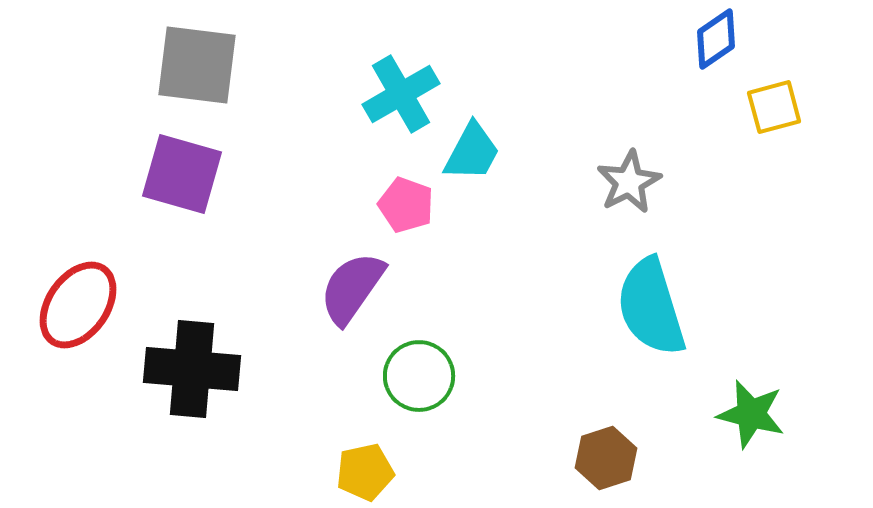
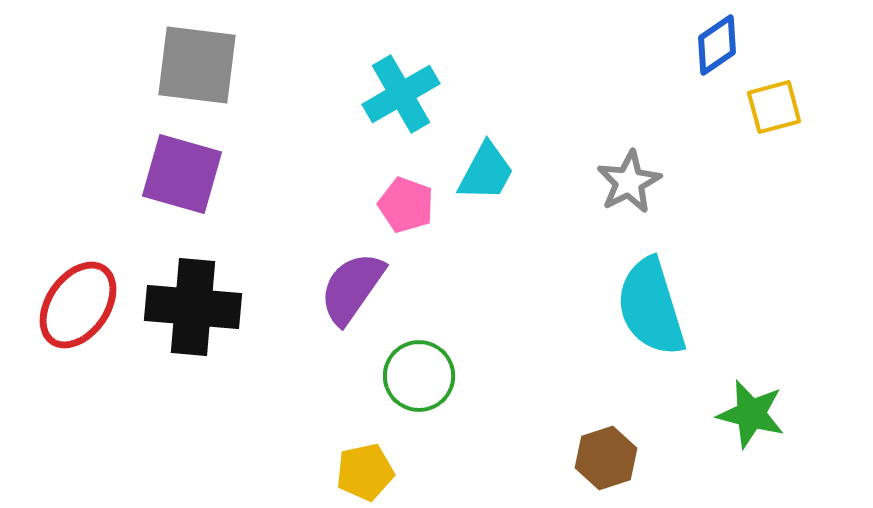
blue diamond: moved 1 px right, 6 px down
cyan trapezoid: moved 14 px right, 20 px down
black cross: moved 1 px right, 62 px up
